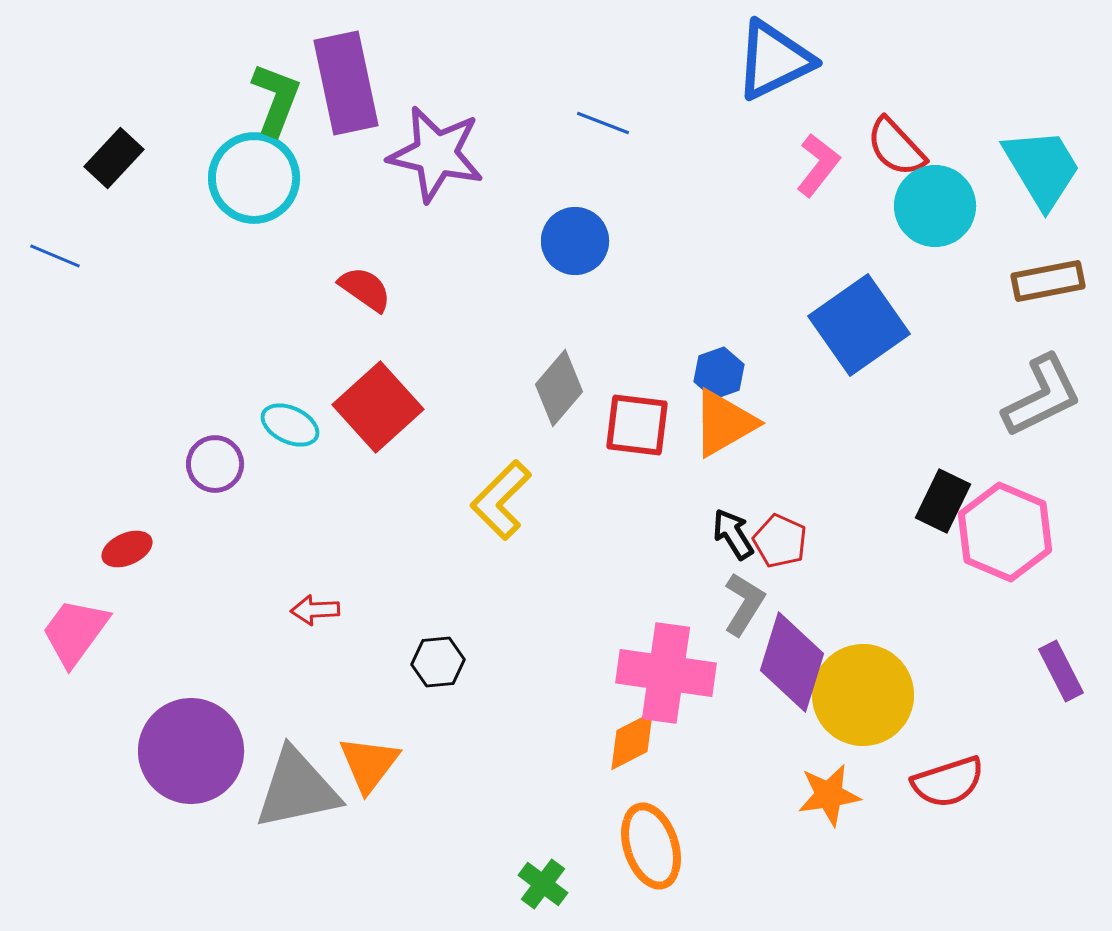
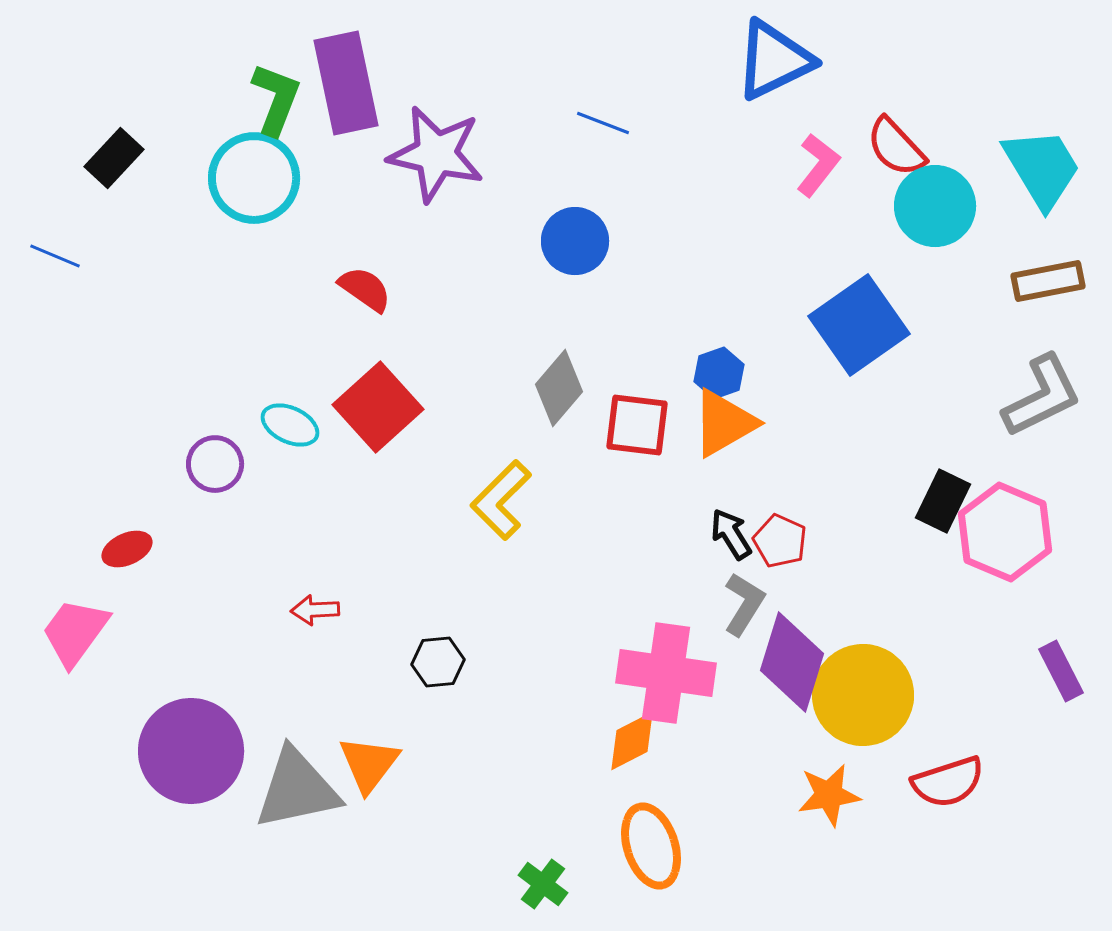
black arrow at (733, 534): moved 2 px left
